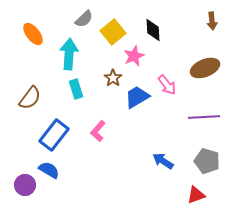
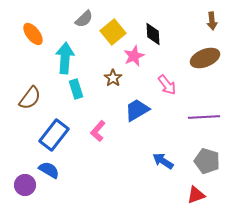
black diamond: moved 4 px down
cyan arrow: moved 4 px left, 4 px down
brown ellipse: moved 10 px up
blue trapezoid: moved 13 px down
